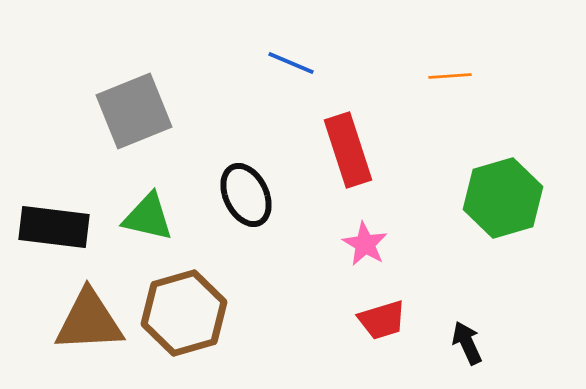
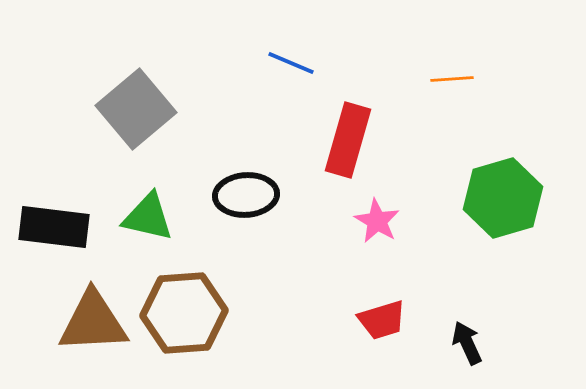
orange line: moved 2 px right, 3 px down
gray square: moved 2 px right, 2 px up; rotated 18 degrees counterclockwise
red rectangle: moved 10 px up; rotated 34 degrees clockwise
black ellipse: rotated 68 degrees counterclockwise
pink star: moved 12 px right, 23 px up
brown hexagon: rotated 12 degrees clockwise
brown triangle: moved 4 px right, 1 px down
